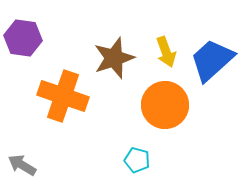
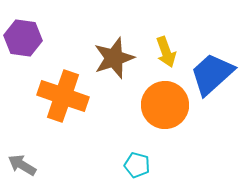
blue trapezoid: moved 14 px down
cyan pentagon: moved 5 px down
